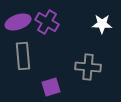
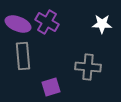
purple ellipse: moved 2 px down; rotated 40 degrees clockwise
